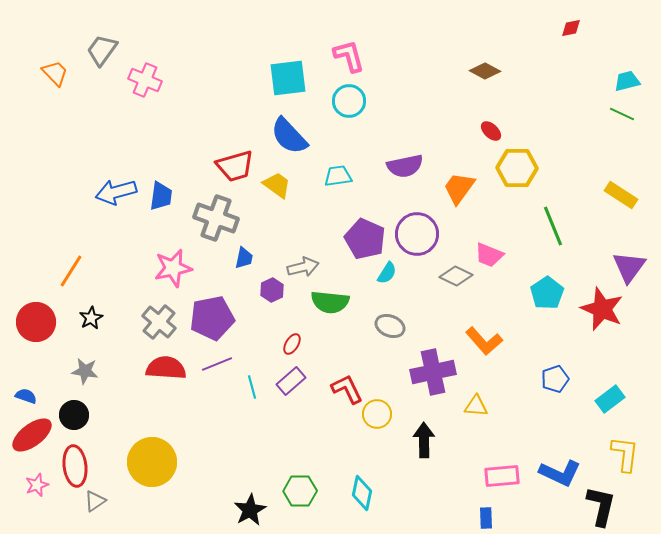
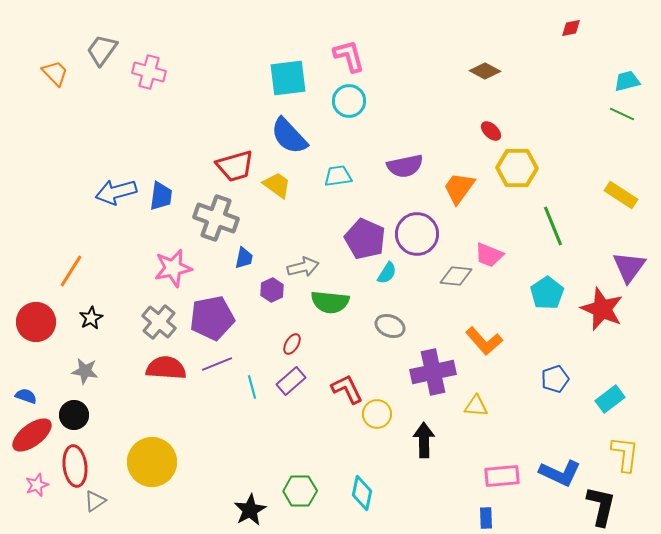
pink cross at (145, 80): moved 4 px right, 8 px up; rotated 8 degrees counterclockwise
gray diamond at (456, 276): rotated 20 degrees counterclockwise
